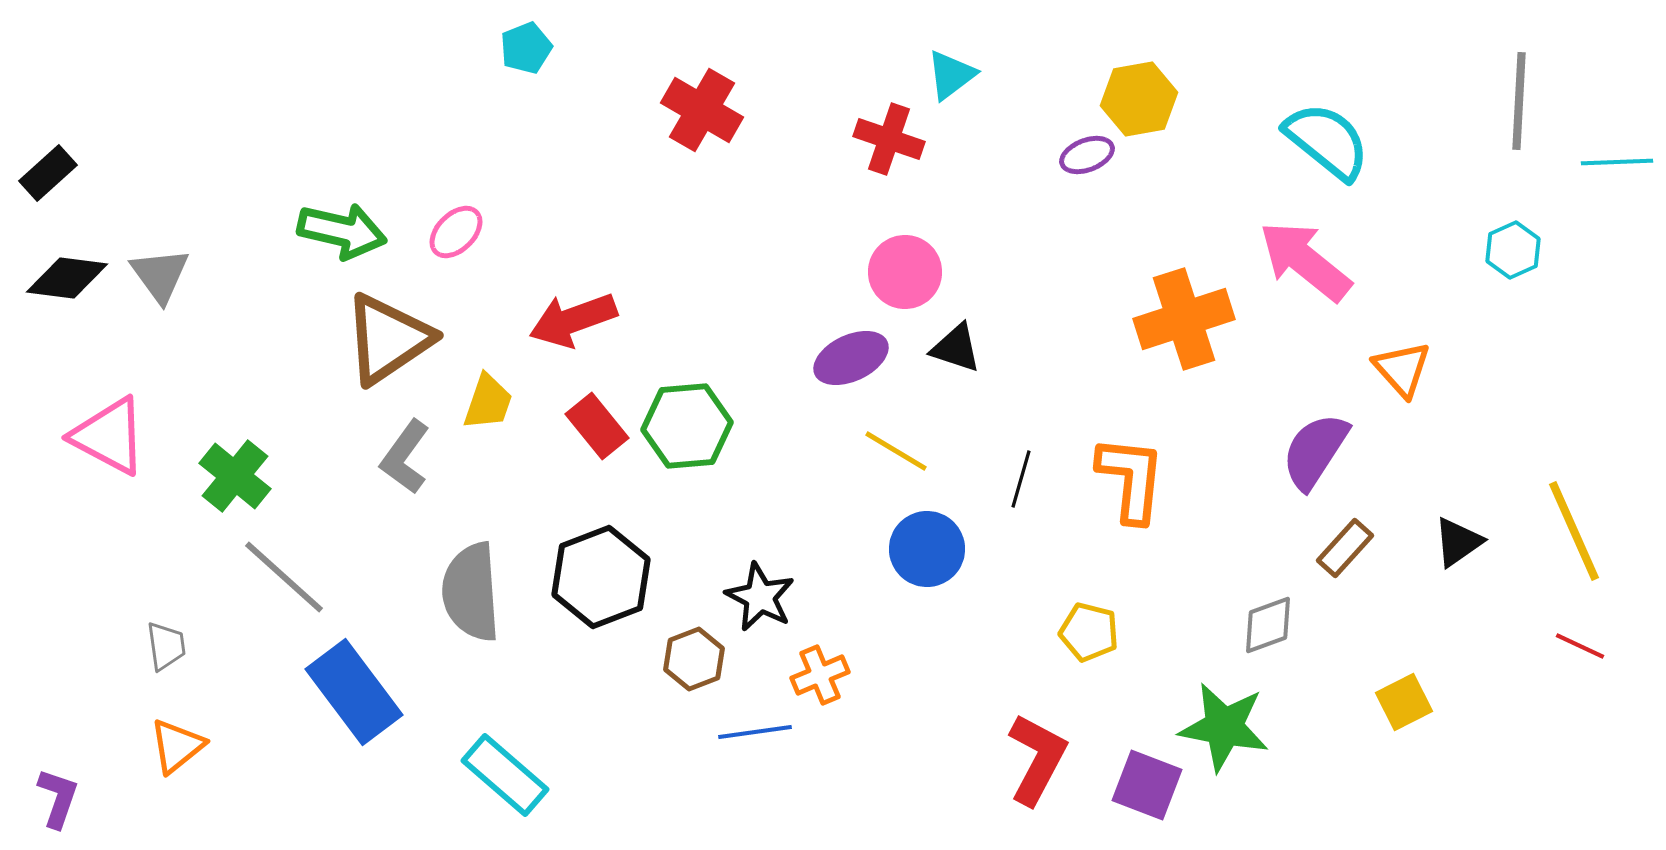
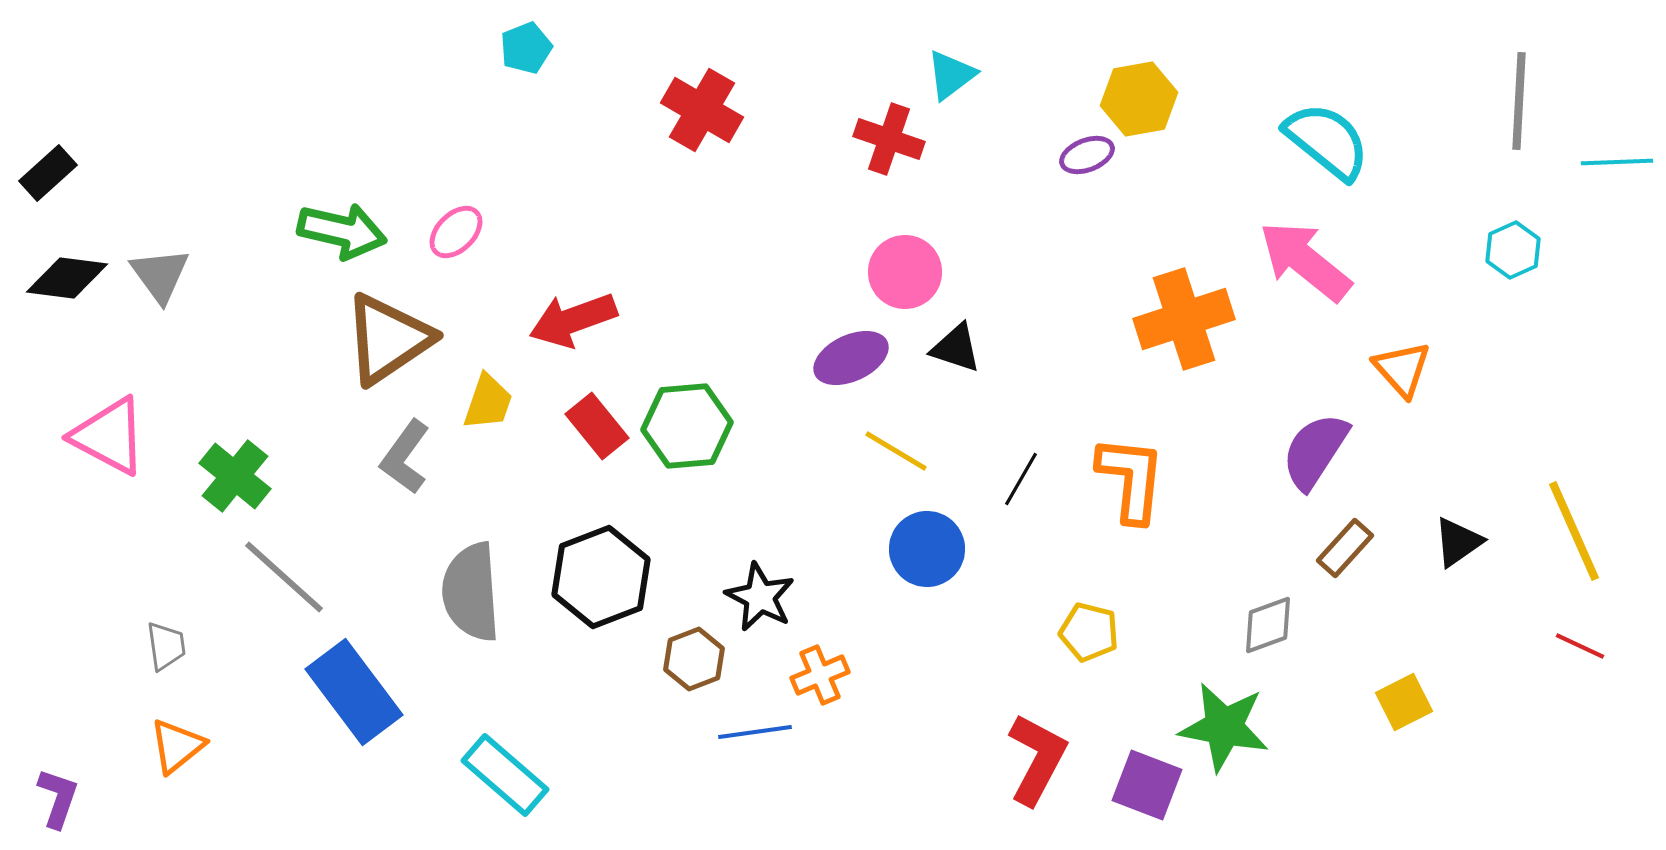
black line at (1021, 479): rotated 14 degrees clockwise
